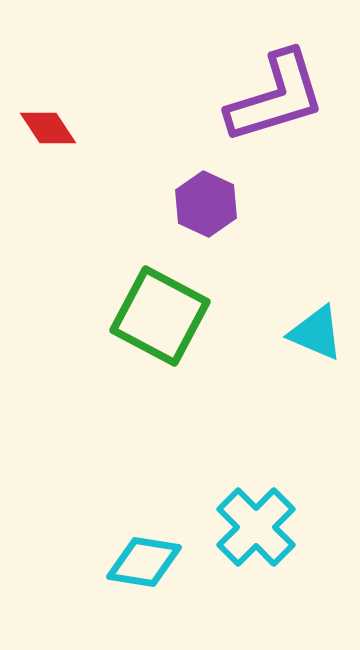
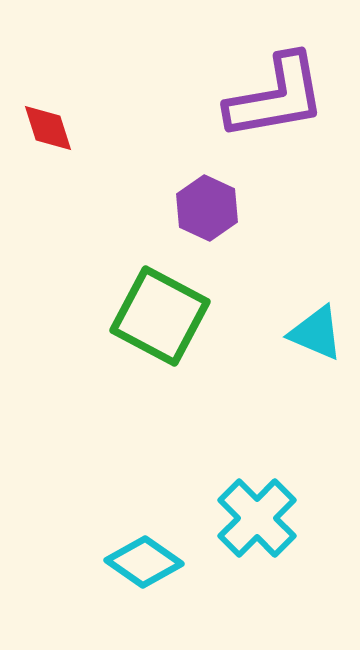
purple L-shape: rotated 7 degrees clockwise
red diamond: rotated 16 degrees clockwise
purple hexagon: moved 1 px right, 4 px down
cyan cross: moved 1 px right, 9 px up
cyan diamond: rotated 26 degrees clockwise
